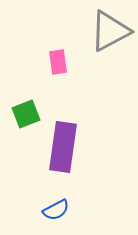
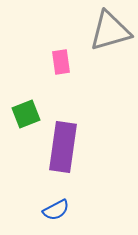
gray triangle: rotated 12 degrees clockwise
pink rectangle: moved 3 px right
